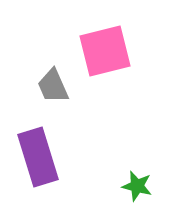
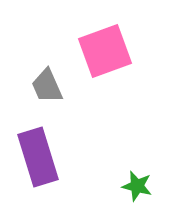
pink square: rotated 6 degrees counterclockwise
gray trapezoid: moved 6 px left
